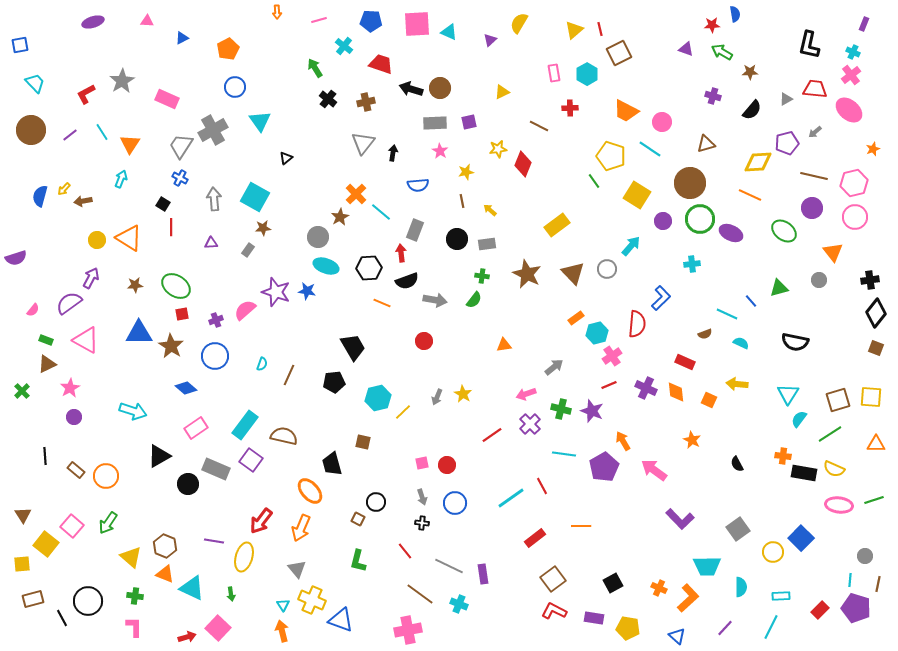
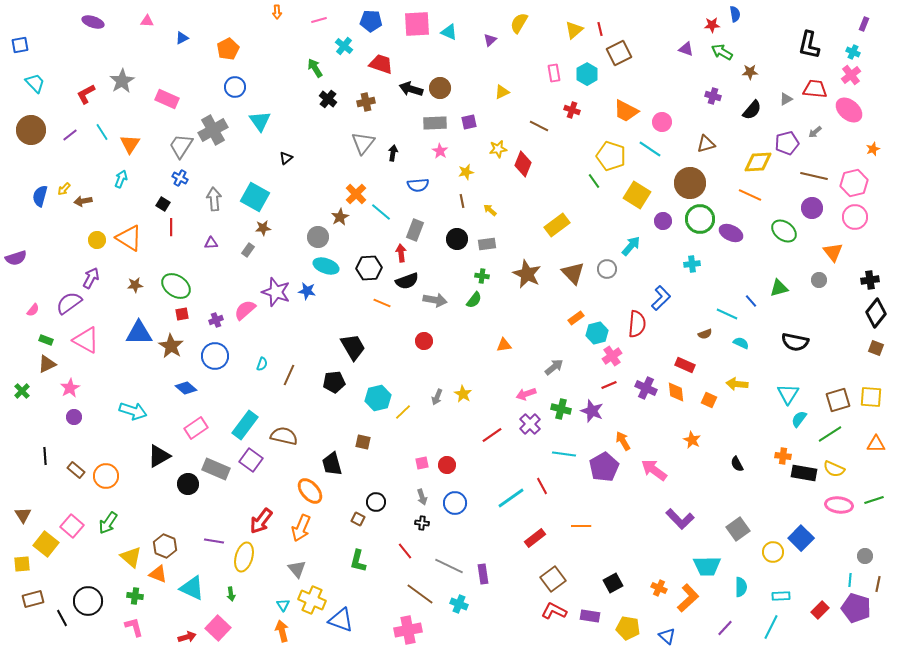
purple ellipse at (93, 22): rotated 35 degrees clockwise
red cross at (570, 108): moved 2 px right, 2 px down; rotated 21 degrees clockwise
red rectangle at (685, 362): moved 3 px down
orange triangle at (165, 574): moved 7 px left
purple rectangle at (594, 618): moved 4 px left, 2 px up
pink L-shape at (134, 627): rotated 15 degrees counterclockwise
blue triangle at (677, 636): moved 10 px left
